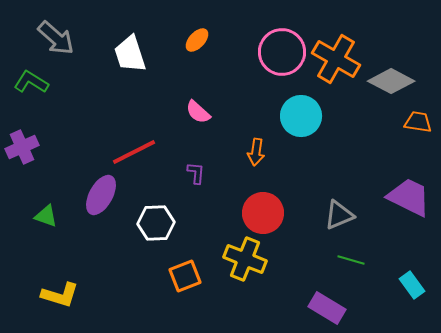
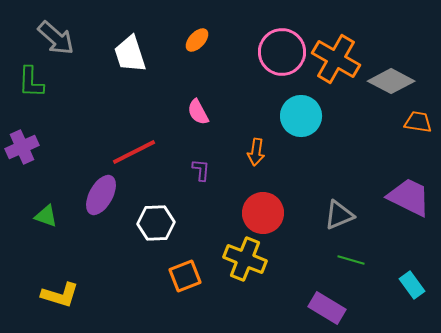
green L-shape: rotated 120 degrees counterclockwise
pink semicircle: rotated 20 degrees clockwise
purple L-shape: moved 5 px right, 3 px up
